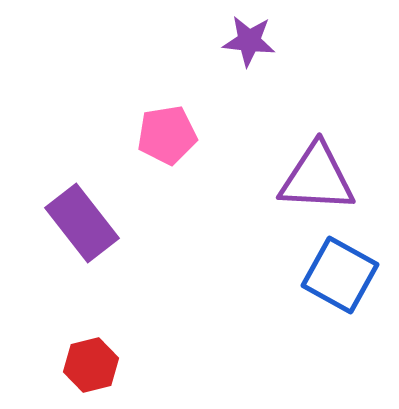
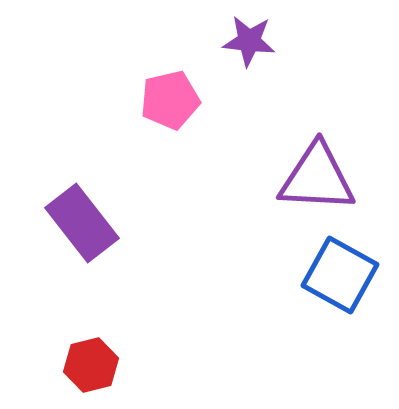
pink pentagon: moved 3 px right, 35 px up; rotated 4 degrees counterclockwise
